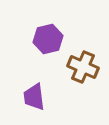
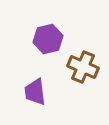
purple trapezoid: moved 1 px right, 5 px up
